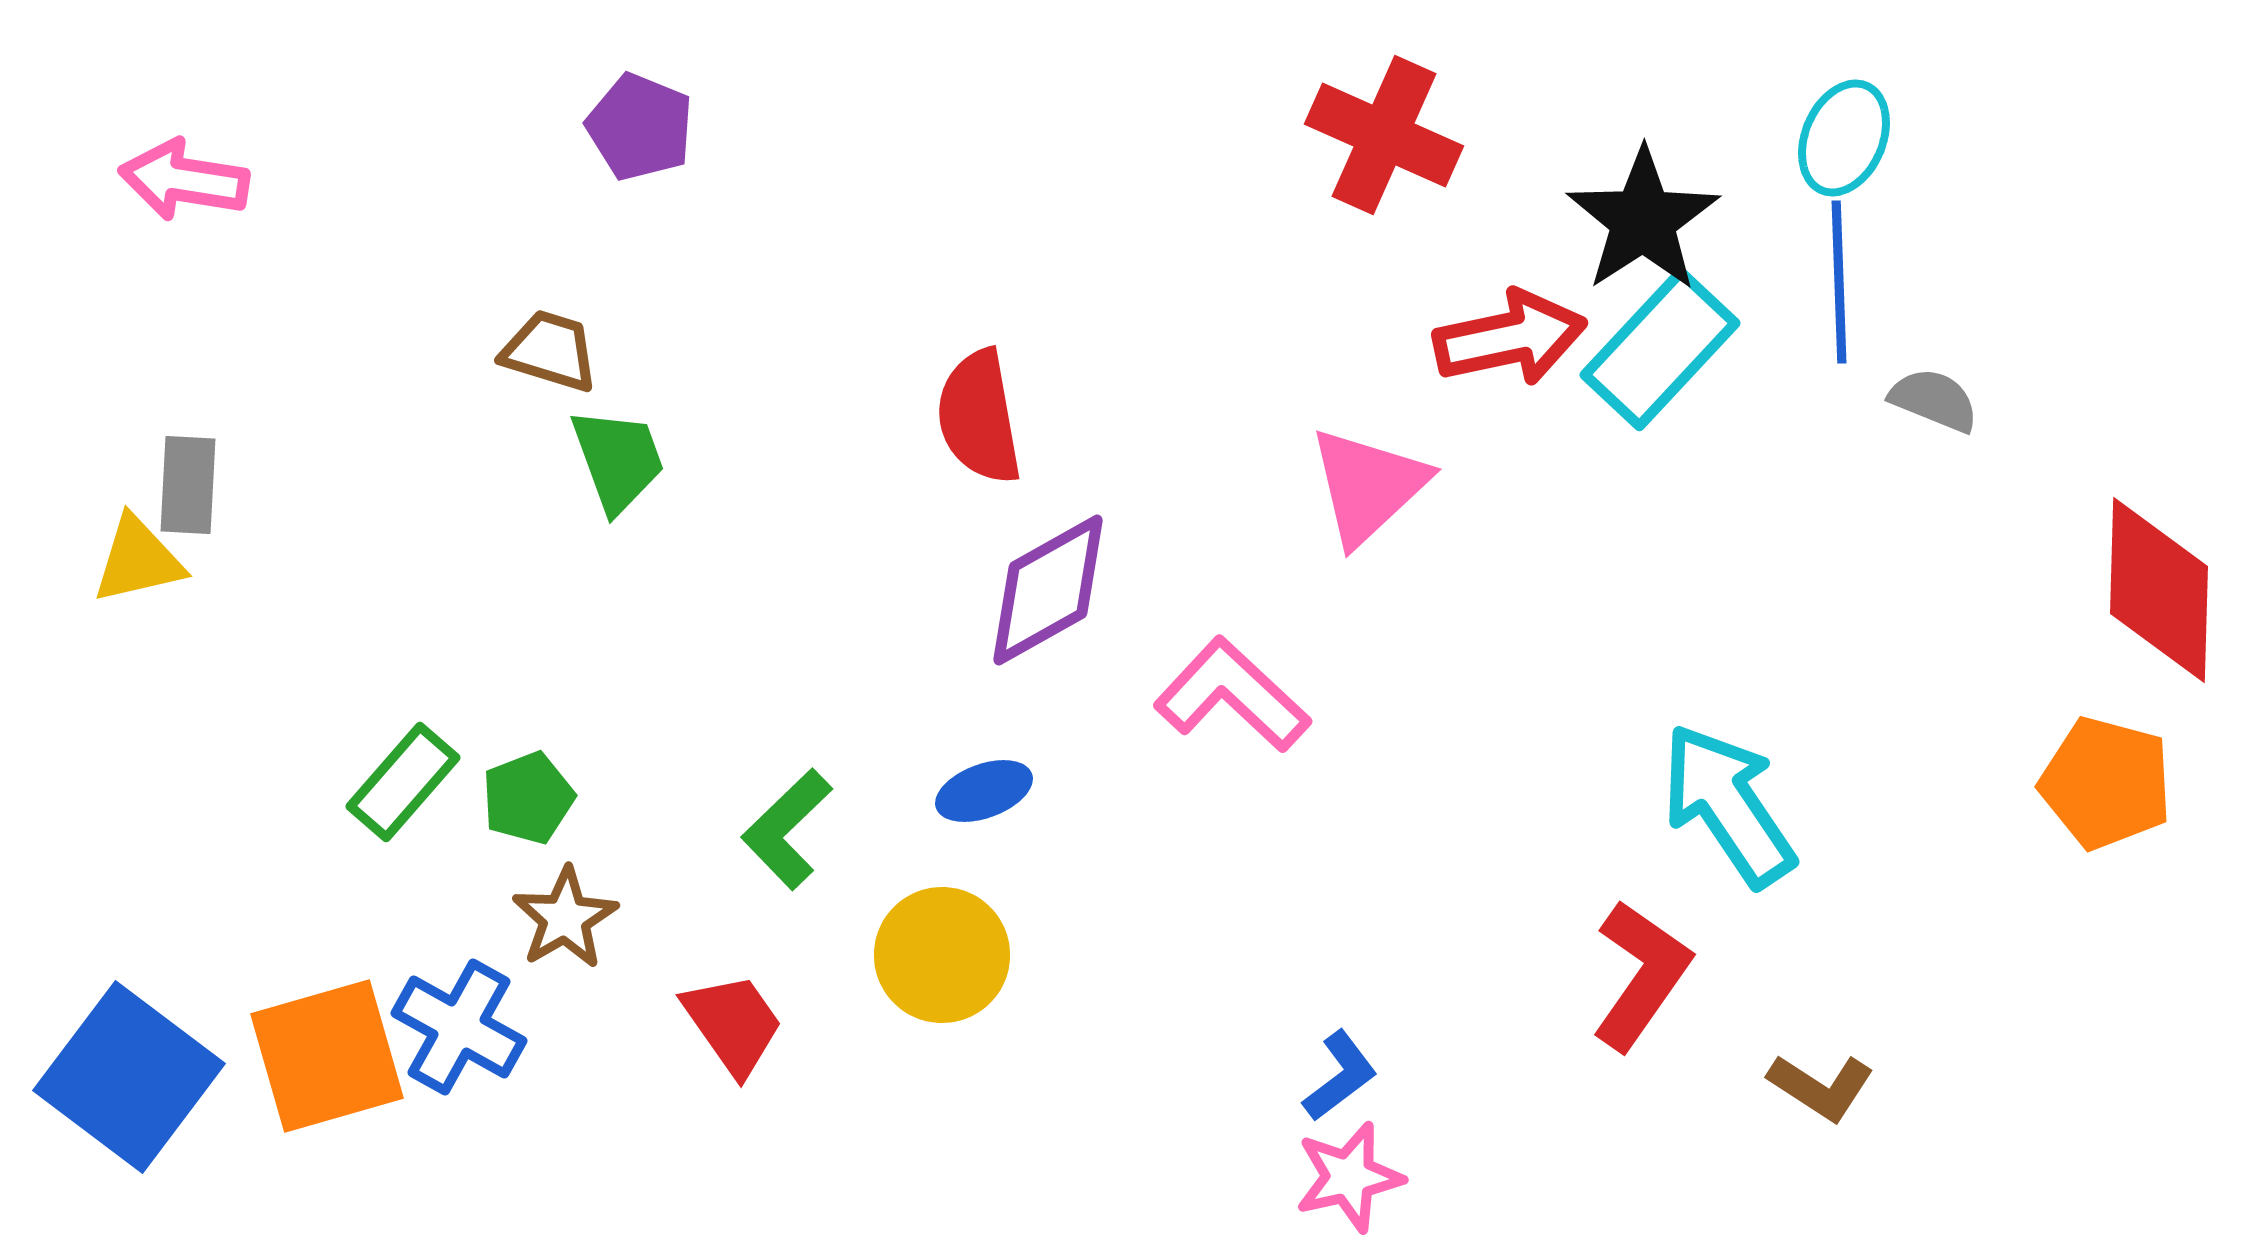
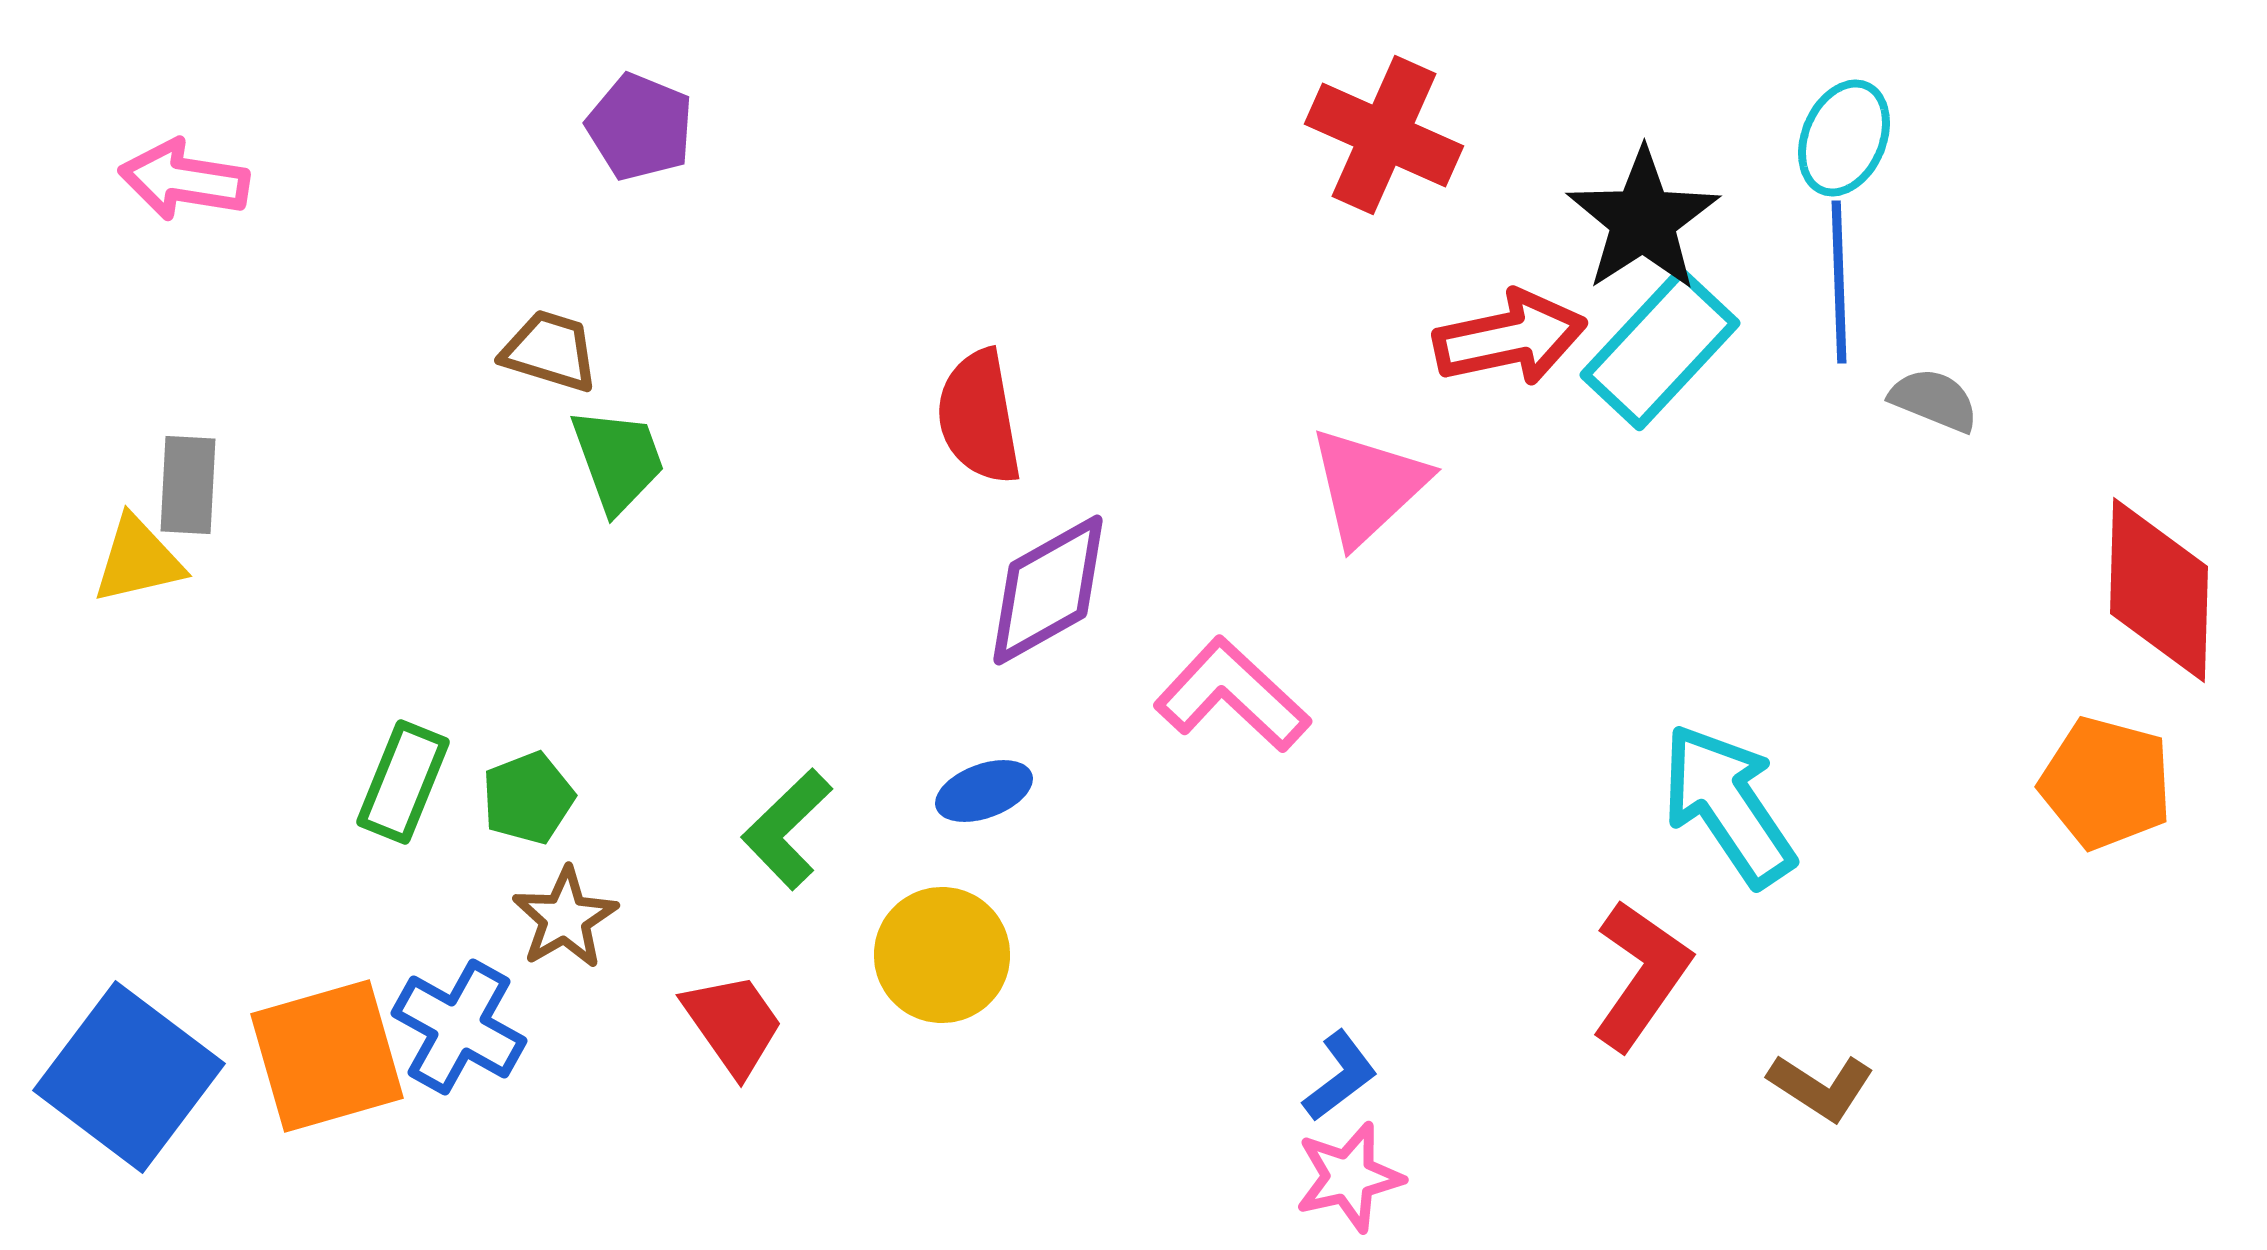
green rectangle: rotated 19 degrees counterclockwise
